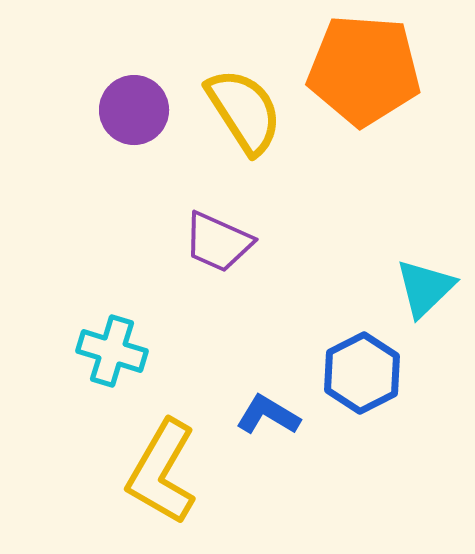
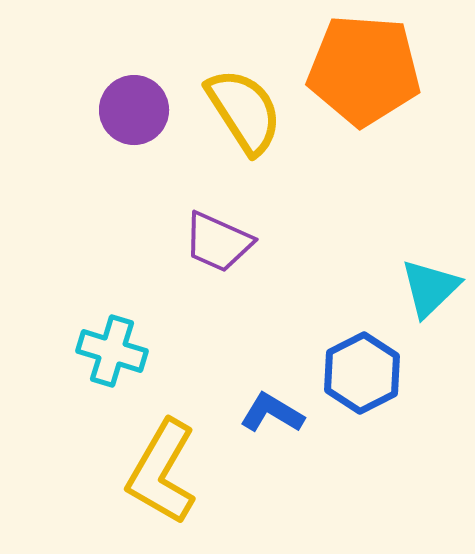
cyan triangle: moved 5 px right
blue L-shape: moved 4 px right, 2 px up
